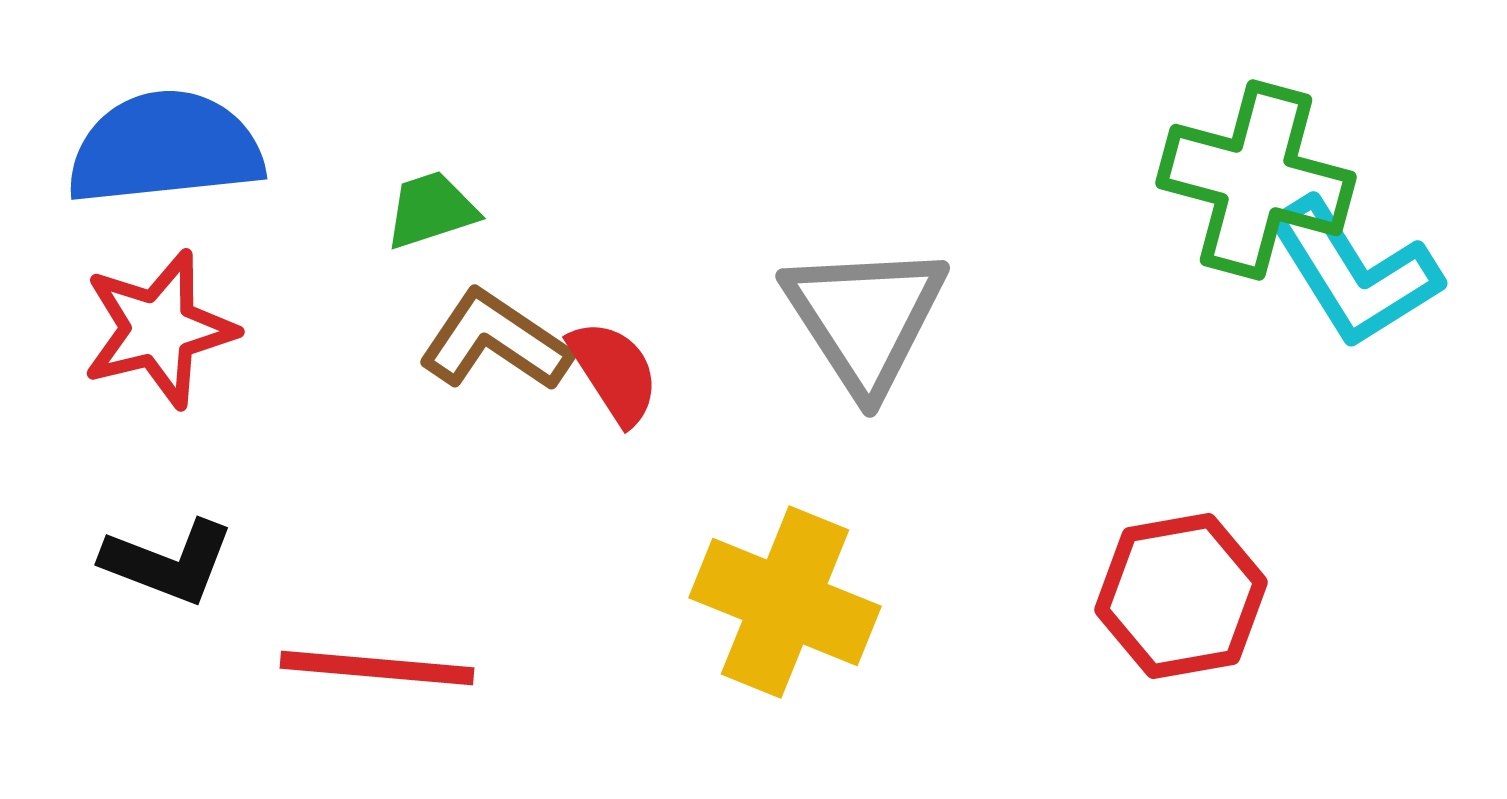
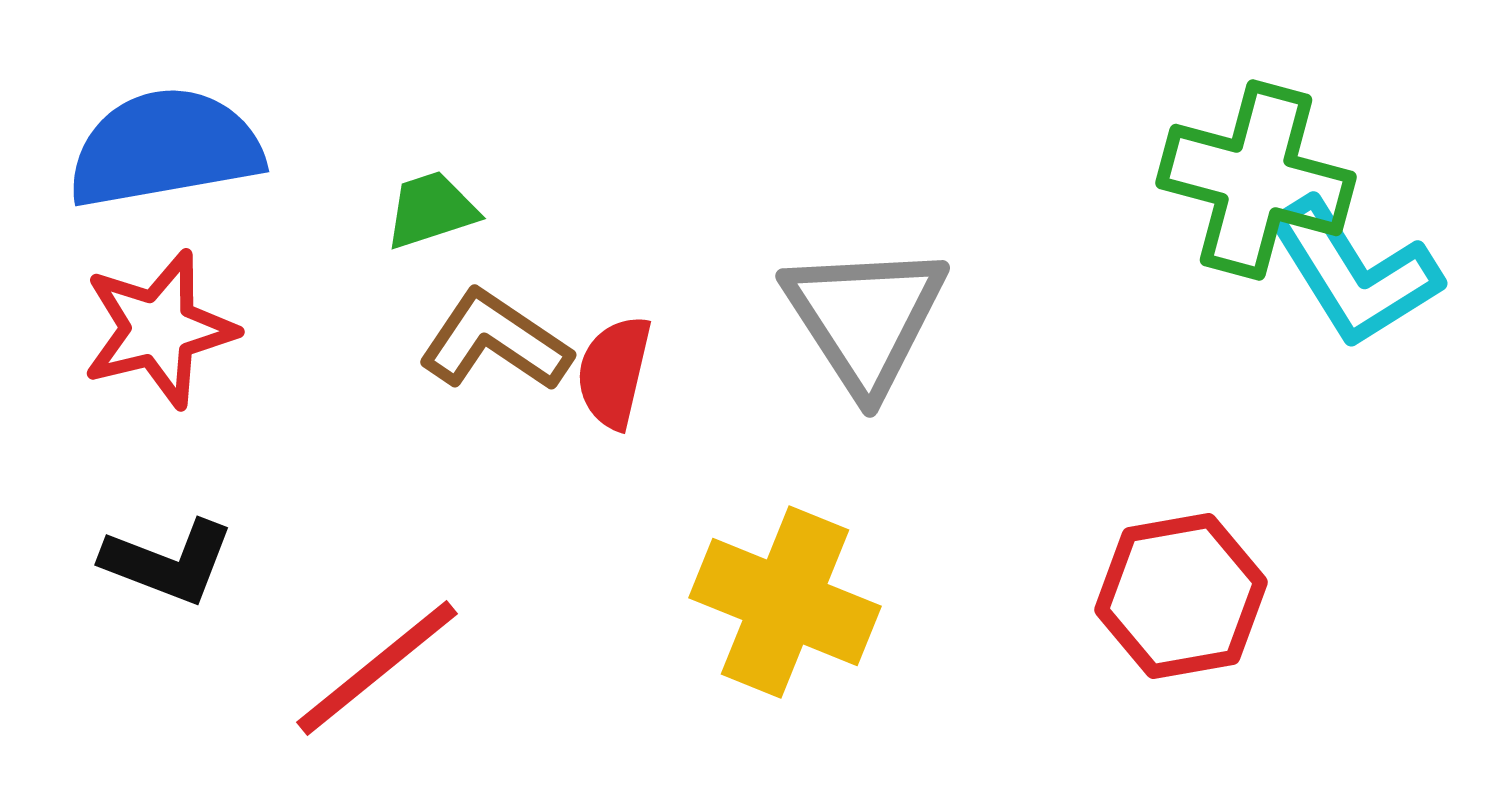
blue semicircle: rotated 4 degrees counterclockwise
red semicircle: rotated 134 degrees counterclockwise
red line: rotated 44 degrees counterclockwise
